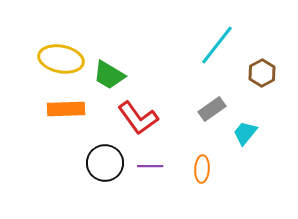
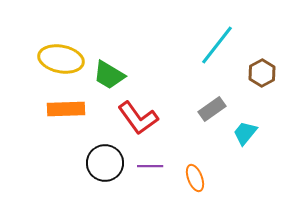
orange ellipse: moved 7 px left, 9 px down; rotated 24 degrees counterclockwise
